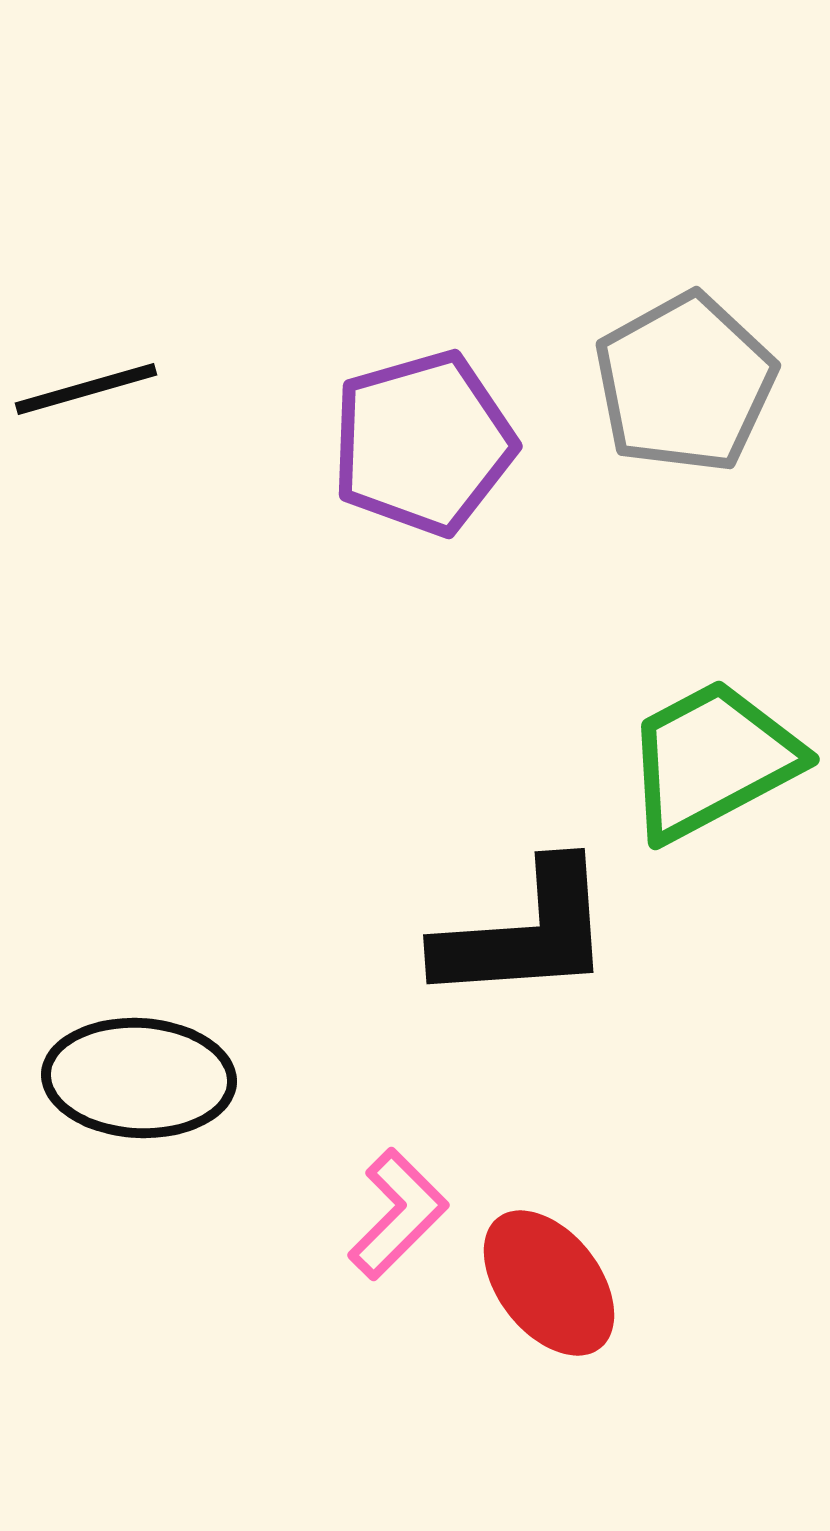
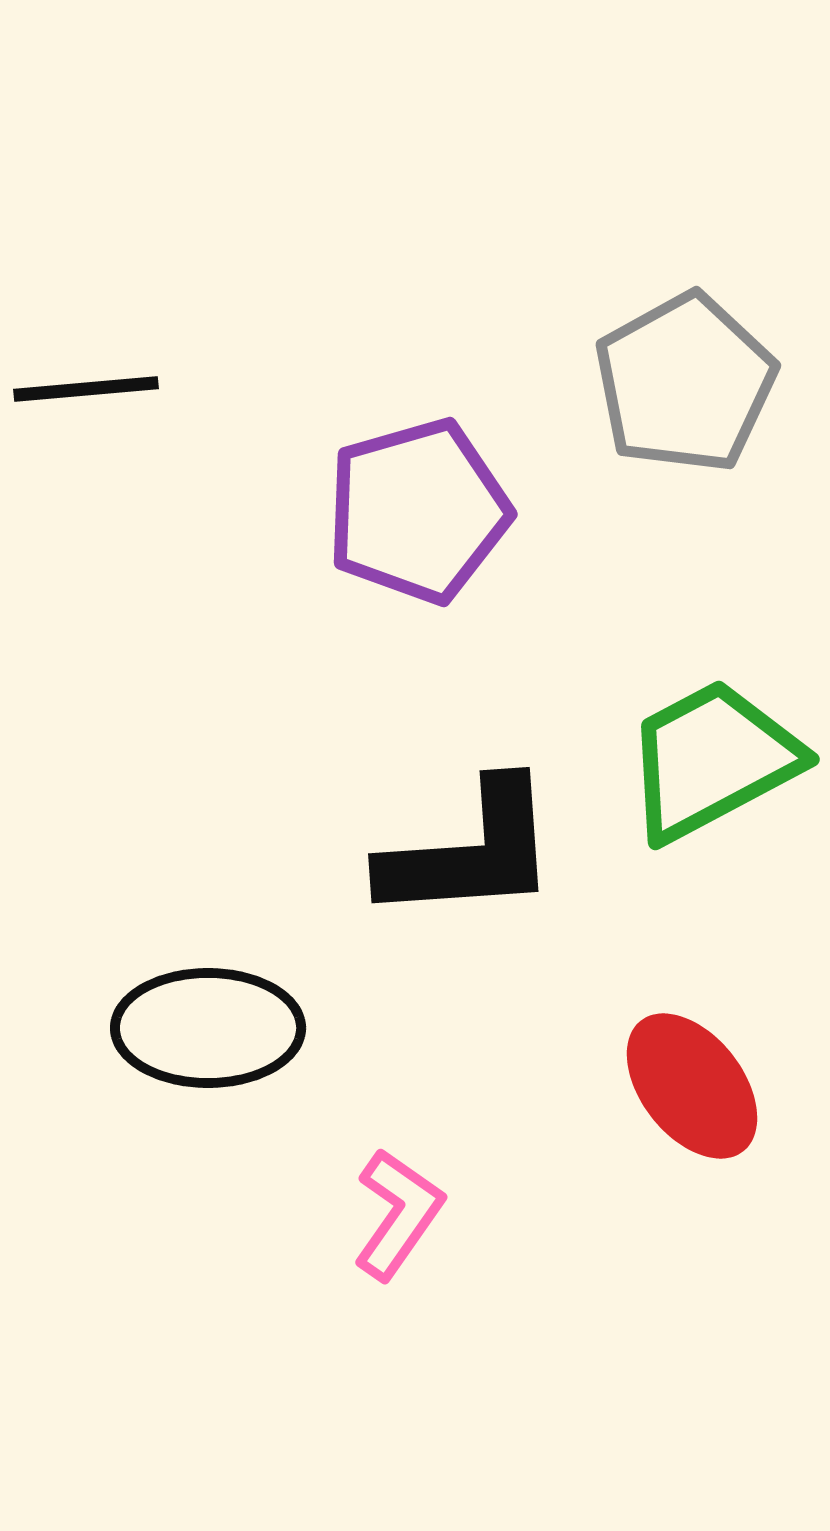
black line: rotated 11 degrees clockwise
purple pentagon: moved 5 px left, 68 px down
black L-shape: moved 55 px left, 81 px up
black ellipse: moved 69 px right, 50 px up; rotated 3 degrees counterclockwise
pink L-shape: rotated 10 degrees counterclockwise
red ellipse: moved 143 px right, 197 px up
